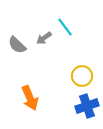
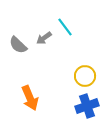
gray semicircle: moved 1 px right
yellow circle: moved 3 px right
